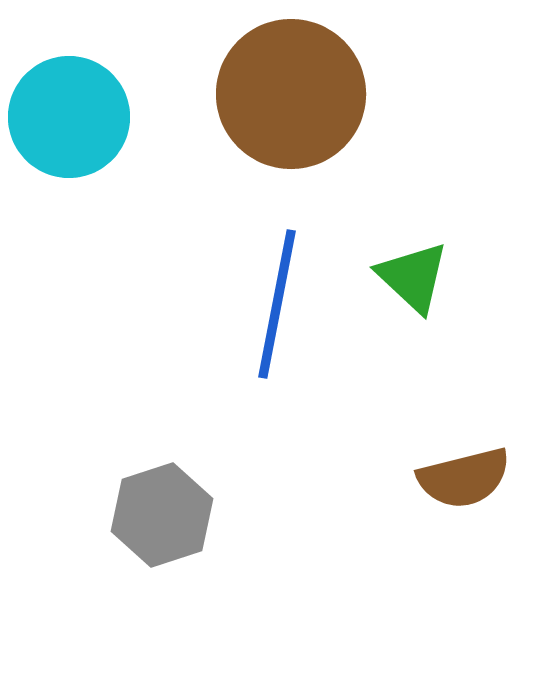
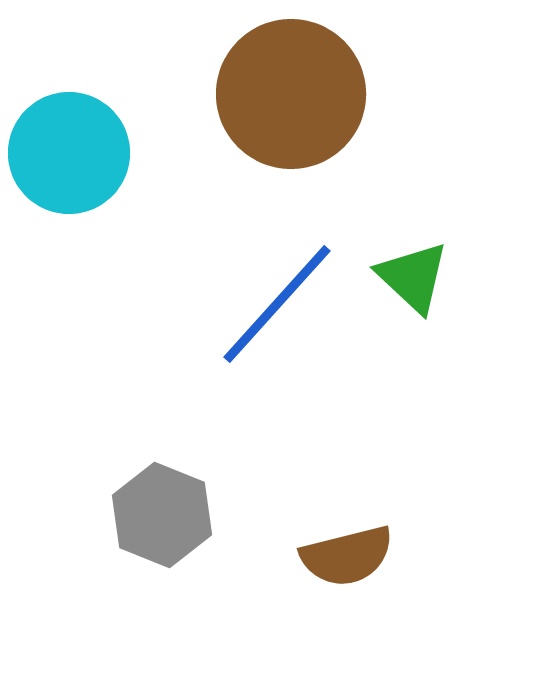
cyan circle: moved 36 px down
blue line: rotated 31 degrees clockwise
brown semicircle: moved 117 px left, 78 px down
gray hexagon: rotated 20 degrees counterclockwise
